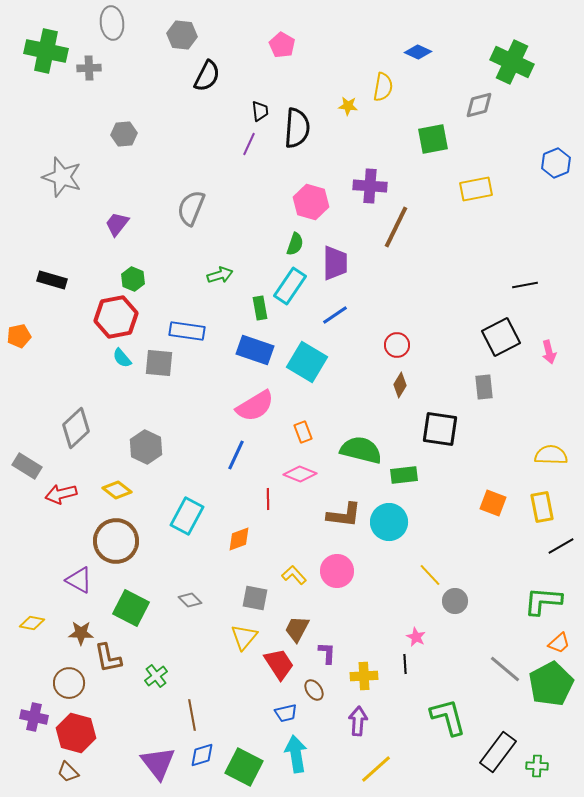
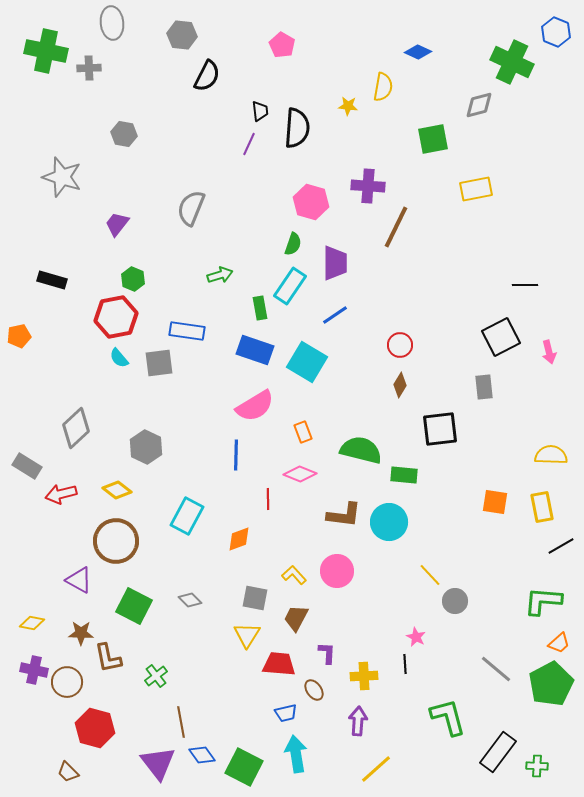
gray hexagon at (124, 134): rotated 15 degrees clockwise
blue hexagon at (556, 163): moved 131 px up; rotated 16 degrees counterclockwise
purple cross at (370, 186): moved 2 px left
green semicircle at (295, 244): moved 2 px left
black line at (525, 285): rotated 10 degrees clockwise
red circle at (397, 345): moved 3 px right
cyan semicircle at (122, 358): moved 3 px left
gray square at (159, 363): rotated 12 degrees counterclockwise
black square at (440, 429): rotated 15 degrees counterclockwise
blue line at (236, 455): rotated 24 degrees counterclockwise
green rectangle at (404, 475): rotated 12 degrees clockwise
orange square at (493, 503): moved 2 px right, 1 px up; rotated 12 degrees counterclockwise
green square at (131, 608): moved 3 px right, 2 px up
brown trapezoid at (297, 629): moved 1 px left, 11 px up
yellow triangle at (244, 637): moved 3 px right, 2 px up; rotated 8 degrees counterclockwise
red trapezoid at (279, 664): rotated 52 degrees counterclockwise
gray line at (505, 669): moved 9 px left
brown circle at (69, 683): moved 2 px left, 1 px up
brown line at (192, 715): moved 11 px left, 7 px down
purple cross at (34, 717): moved 47 px up
red hexagon at (76, 733): moved 19 px right, 5 px up
blue diamond at (202, 755): rotated 72 degrees clockwise
